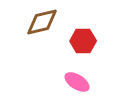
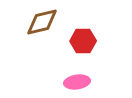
pink ellipse: rotated 40 degrees counterclockwise
